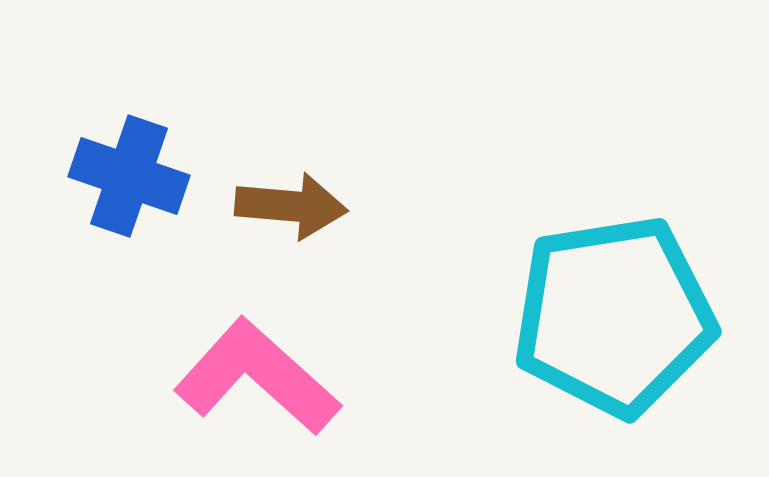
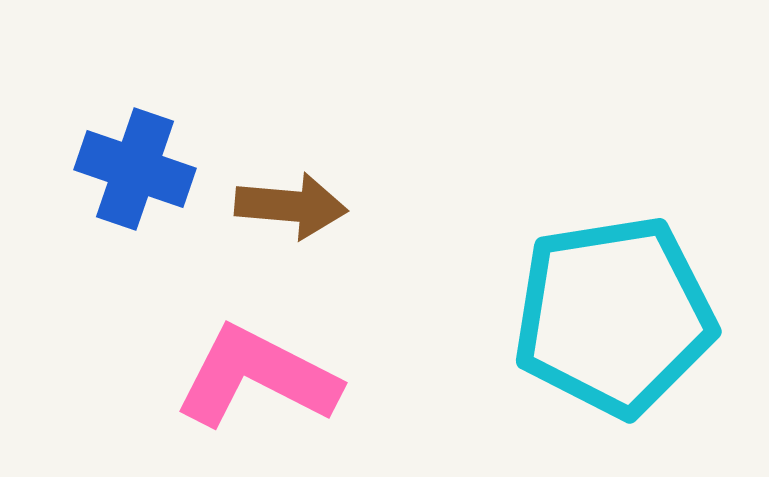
blue cross: moved 6 px right, 7 px up
pink L-shape: rotated 15 degrees counterclockwise
